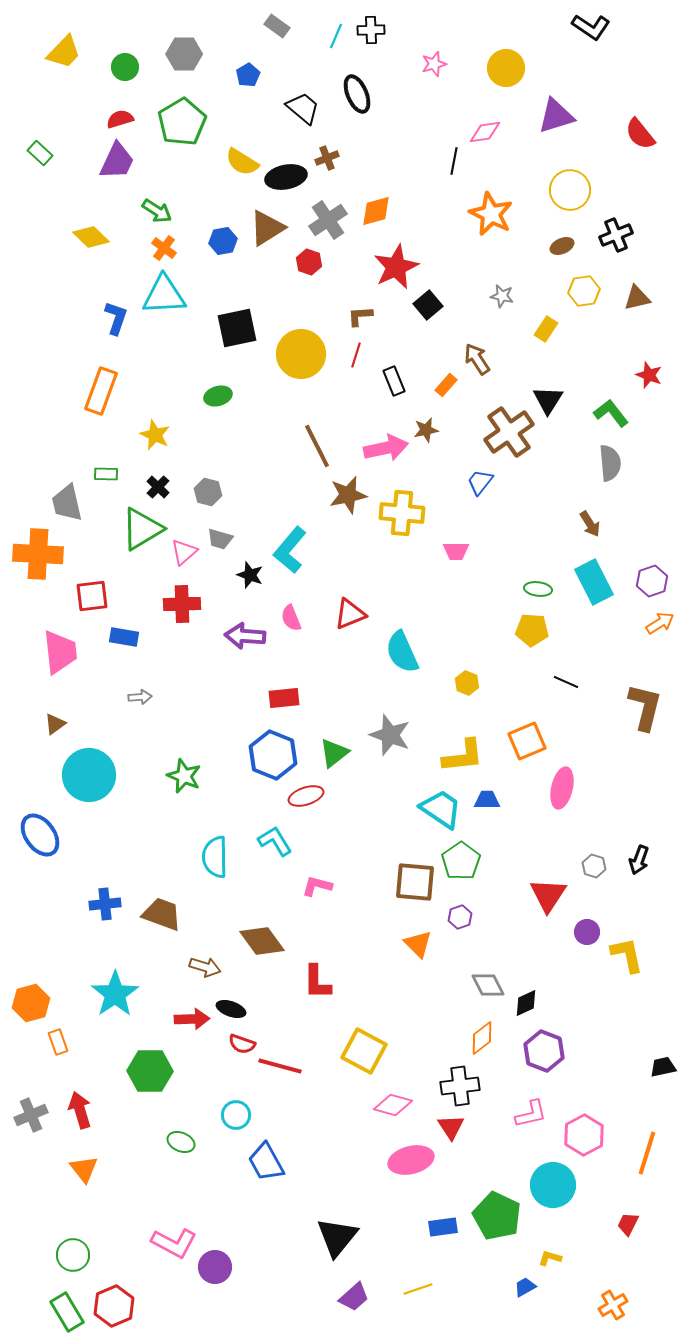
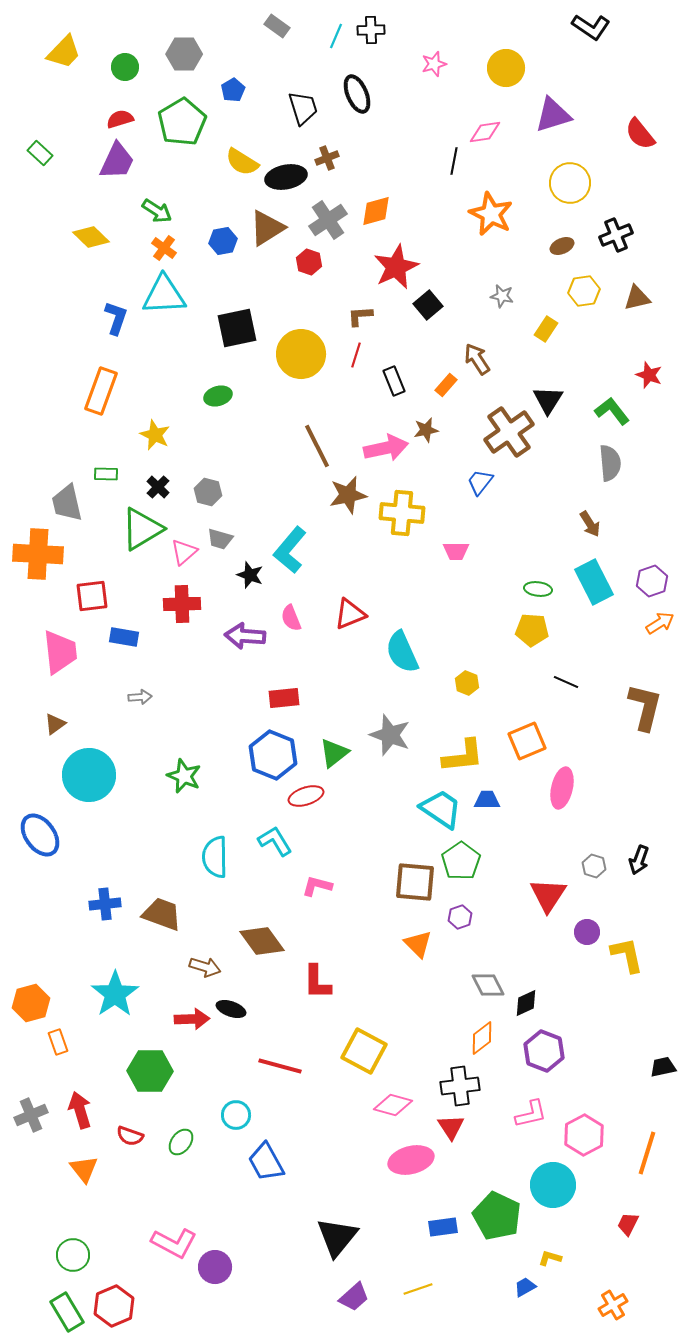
blue pentagon at (248, 75): moved 15 px left, 15 px down
black trapezoid at (303, 108): rotated 33 degrees clockwise
purple triangle at (556, 116): moved 3 px left, 1 px up
yellow circle at (570, 190): moved 7 px up
green L-shape at (611, 413): moved 1 px right, 2 px up
red semicircle at (242, 1044): moved 112 px left, 92 px down
green ellipse at (181, 1142): rotated 76 degrees counterclockwise
